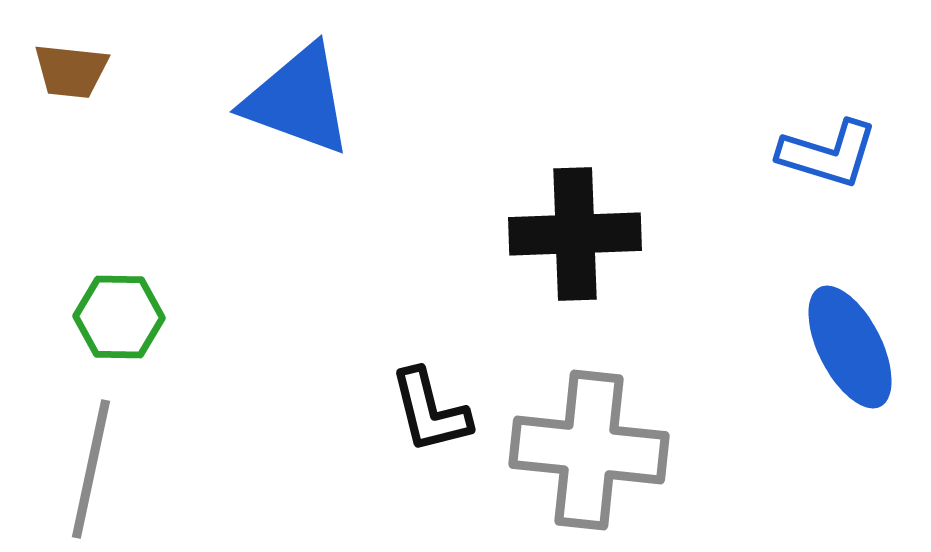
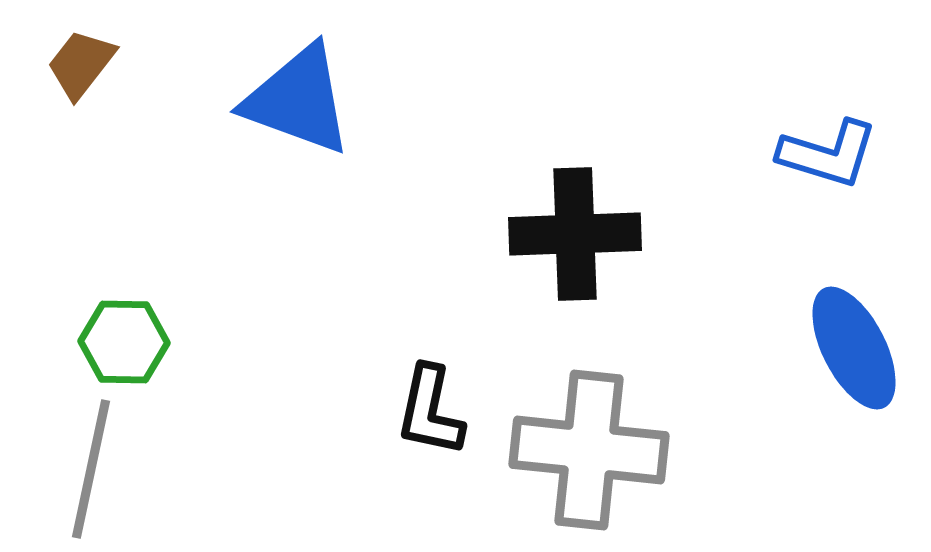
brown trapezoid: moved 10 px right, 7 px up; rotated 122 degrees clockwise
green hexagon: moved 5 px right, 25 px down
blue ellipse: moved 4 px right, 1 px down
black L-shape: rotated 26 degrees clockwise
